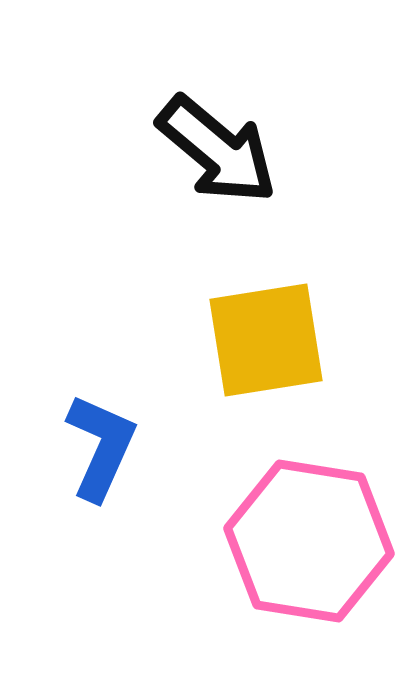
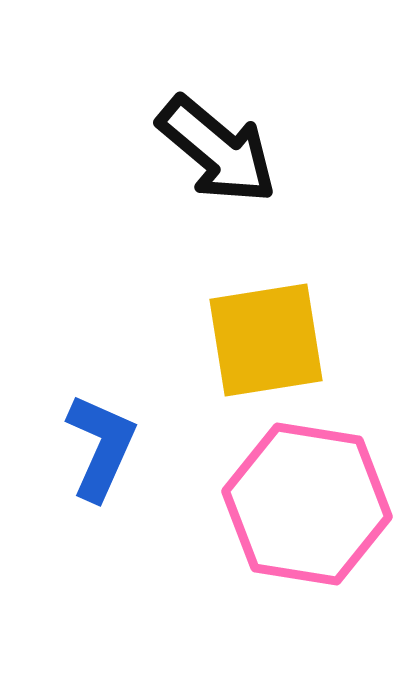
pink hexagon: moved 2 px left, 37 px up
